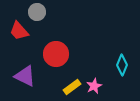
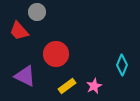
yellow rectangle: moved 5 px left, 1 px up
